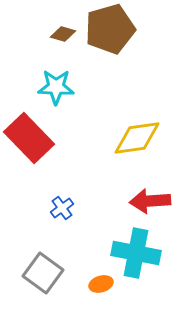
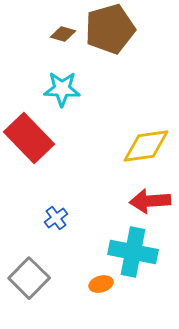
cyan star: moved 6 px right, 2 px down
yellow diamond: moved 9 px right, 8 px down
blue cross: moved 6 px left, 10 px down
cyan cross: moved 3 px left, 1 px up
gray square: moved 14 px left, 5 px down; rotated 9 degrees clockwise
